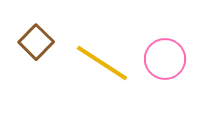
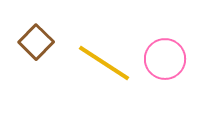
yellow line: moved 2 px right
